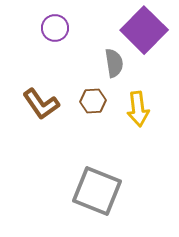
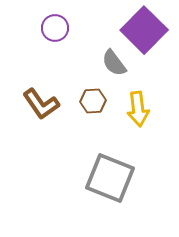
gray semicircle: rotated 152 degrees clockwise
gray square: moved 13 px right, 13 px up
